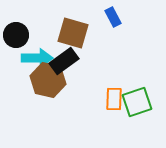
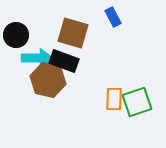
black rectangle: rotated 56 degrees clockwise
